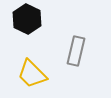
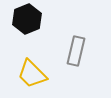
black hexagon: rotated 12 degrees clockwise
